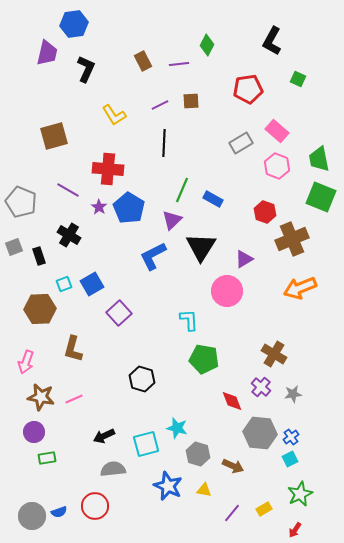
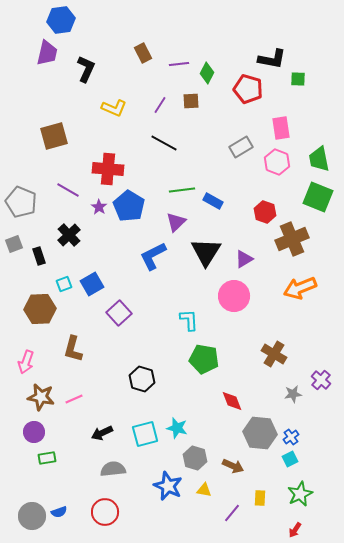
blue hexagon at (74, 24): moved 13 px left, 4 px up
black L-shape at (272, 41): moved 18 px down; rotated 108 degrees counterclockwise
green diamond at (207, 45): moved 28 px down
brown rectangle at (143, 61): moved 8 px up
green square at (298, 79): rotated 21 degrees counterclockwise
red pentagon at (248, 89): rotated 24 degrees clockwise
purple line at (160, 105): rotated 30 degrees counterclockwise
yellow L-shape at (114, 115): moved 7 px up; rotated 35 degrees counterclockwise
pink rectangle at (277, 131): moved 4 px right, 3 px up; rotated 40 degrees clockwise
black line at (164, 143): rotated 64 degrees counterclockwise
gray rectangle at (241, 143): moved 4 px down
pink hexagon at (277, 166): moved 4 px up
green line at (182, 190): rotated 60 degrees clockwise
green square at (321, 197): moved 3 px left
blue rectangle at (213, 199): moved 2 px down
blue pentagon at (129, 208): moved 2 px up
purple triangle at (172, 220): moved 4 px right, 2 px down
black cross at (69, 235): rotated 15 degrees clockwise
gray square at (14, 247): moved 3 px up
black triangle at (201, 247): moved 5 px right, 5 px down
pink circle at (227, 291): moved 7 px right, 5 px down
purple cross at (261, 387): moved 60 px right, 7 px up
black arrow at (104, 436): moved 2 px left, 3 px up
cyan square at (146, 444): moved 1 px left, 10 px up
gray hexagon at (198, 454): moved 3 px left, 4 px down
red circle at (95, 506): moved 10 px right, 6 px down
yellow rectangle at (264, 509): moved 4 px left, 11 px up; rotated 56 degrees counterclockwise
